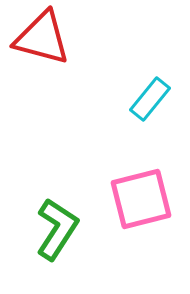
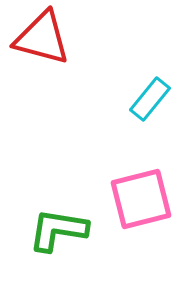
green L-shape: moved 1 px right, 1 px down; rotated 114 degrees counterclockwise
